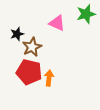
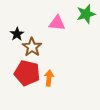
pink triangle: rotated 18 degrees counterclockwise
black star: rotated 16 degrees counterclockwise
brown star: rotated 12 degrees counterclockwise
red pentagon: moved 2 px left, 1 px down
